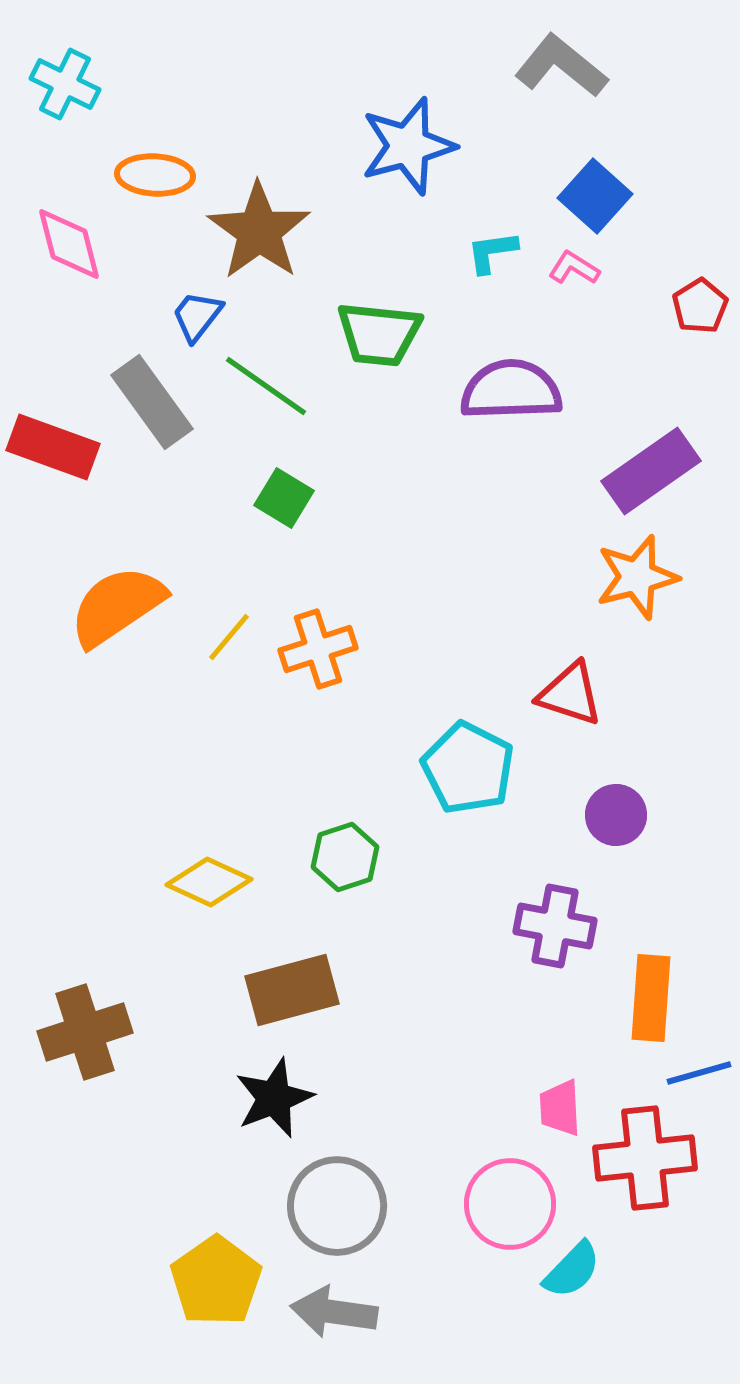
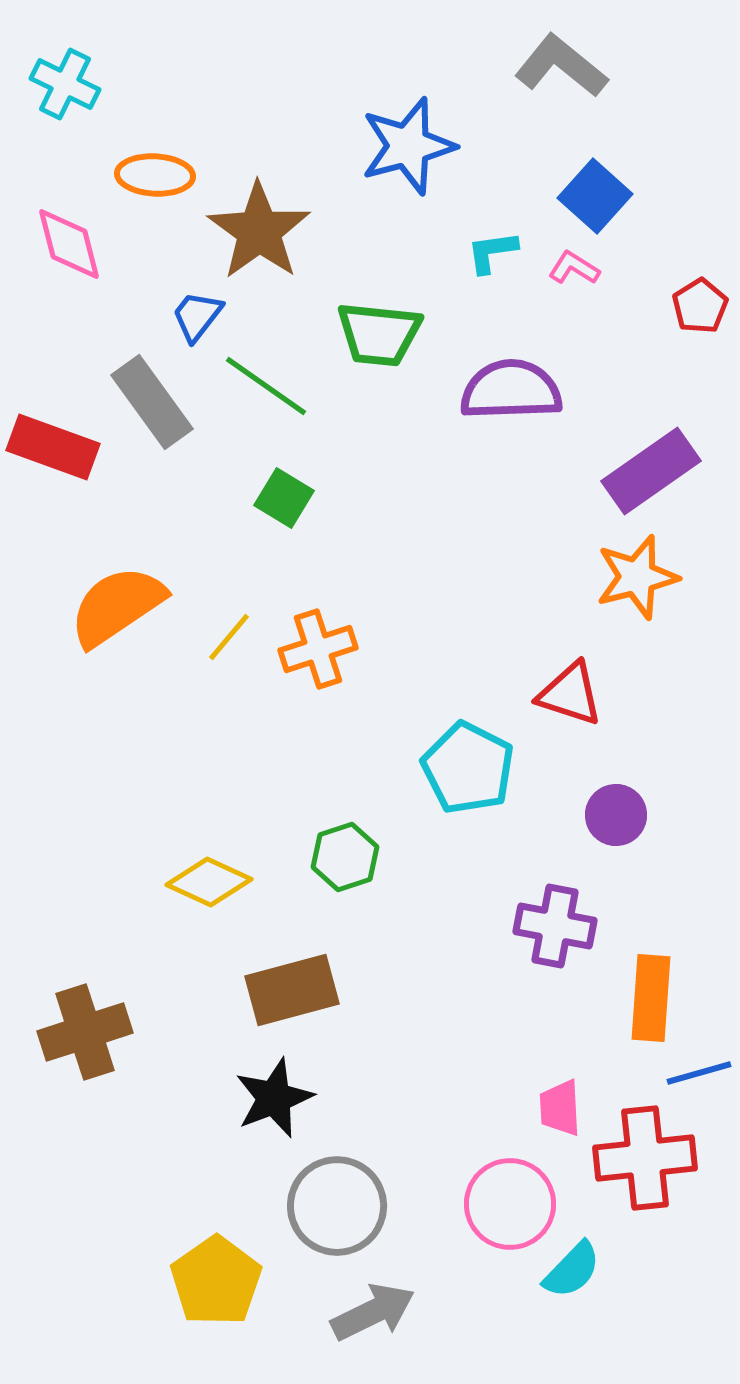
gray arrow: moved 39 px right; rotated 146 degrees clockwise
